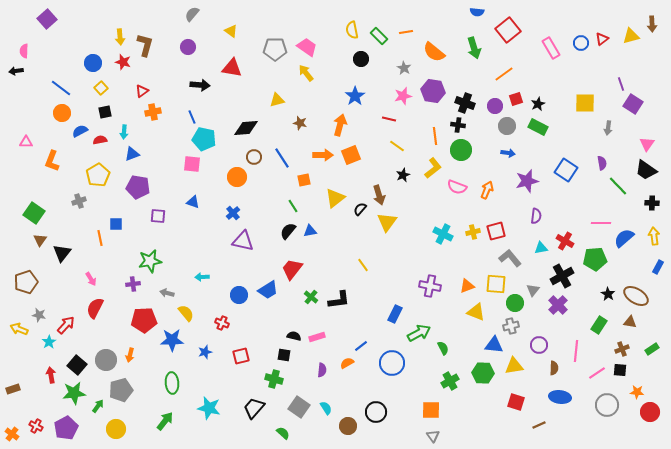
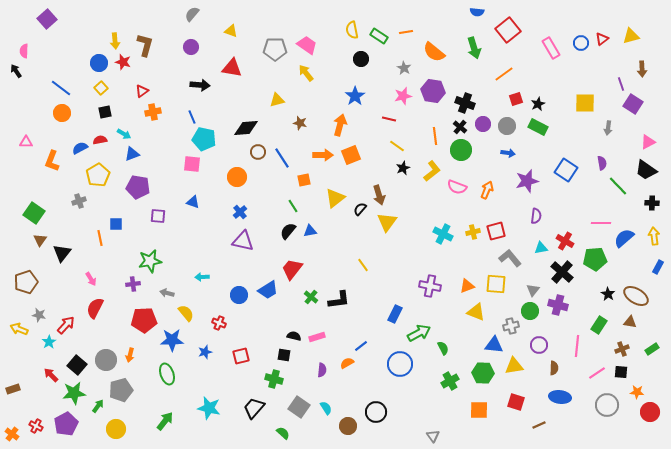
brown arrow at (652, 24): moved 10 px left, 45 px down
yellow triangle at (231, 31): rotated 16 degrees counterclockwise
green rectangle at (379, 36): rotated 12 degrees counterclockwise
yellow arrow at (120, 37): moved 5 px left, 4 px down
purple circle at (188, 47): moved 3 px right
pink trapezoid at (307, 47): moved 2 px up
blue circle at (93, 63): moved 6 px right
black arrow at (16, 71): rotated 64 degrees clockwise
purple circle at (495, 106): moved 12 px left, 18 px down
black cross at (458, 125): moved 2 px right, 2 px down; rotated 32 degrees clockwise
blue semicircle at (80, 131): moved 17 px down
cyan arrow at (124, 132): moved 2 px down; rotated 64 degrees counterclockwise
pink triangle at (647, 144): moved 1 px right, 2 px up; rotated 28 degrees clockwise
brown circle at (254, 157): moved 4 px right, 5 px up
yellow L-shape at (433, 168): moved 1 px left, 3 px down
black star at (403, 175): moved 7 px up
blue cross at (233, 213): moved 7 px right, 1 px up
black cross at (562, 276): moved 4 px up; rotated 20 degrees counterclockwise
green circle at (515, 303): moved 15 px right, 8 px down
purple cross at (558, 305): rotated 30 degrees counterclockwise
red cross at (222, 323): moved 3 px left
pink line at (576, 351): moved 1 px right, 5 px up
blue circle at (392, 363): moved 8 px right, 1 px down
black square at (620, 370): moved 1 px right, 2 px down
red arrow at (51, 375): rotated 35 degrees counterclockwise
green ellipse at (172, 383): moved 5 px left, 9 px up; rotated 15 degrees counterclockwise
orange square at (431, 410): moved 48 px right
purple pentagon at (66, 428): moved 4 px up
